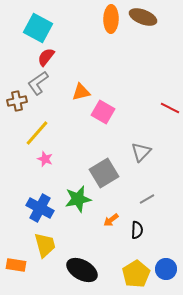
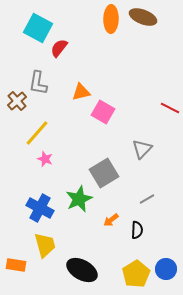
red semicircle: moved 13 px right, 9 px up
gray L-shape: rotated 45 degrees counterclockwise
brown cross: rotated 30 degrees counterclockwise
gray triangle: moved 1 px right, 3 px up
green star: moved 1 px right; rotated 12 degrees counterclockwise
